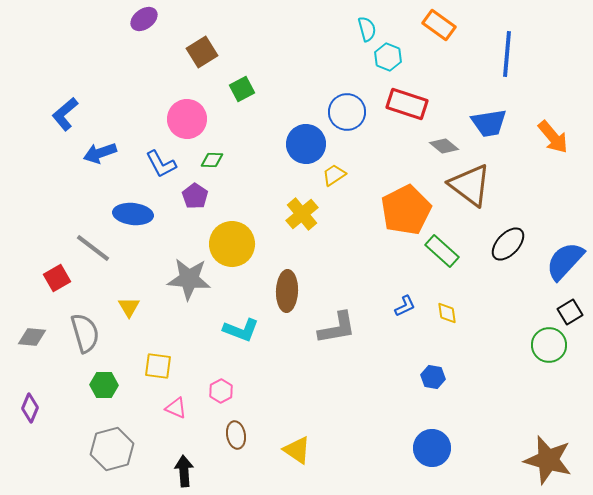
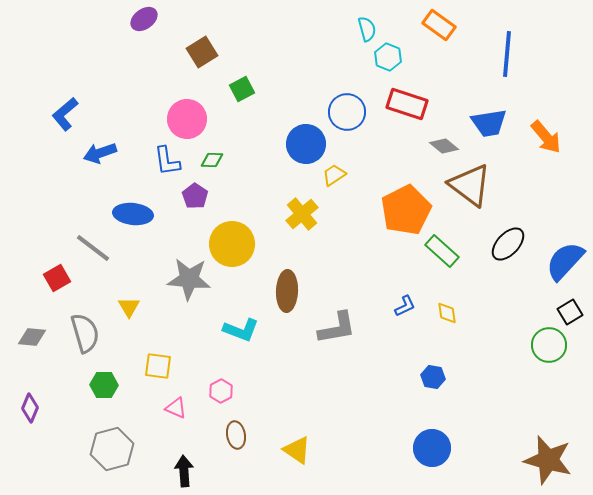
orange arrow at (553, 137): moved 7 px left
blue L-shape at (161, 164): moved 6 px right, 3 px up; rotated 20 degrees clockwise
